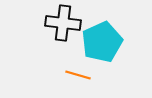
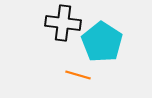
cyan pentagon: rotated 15 degrees counterclockwise
